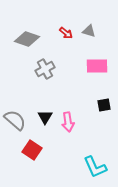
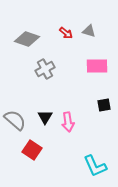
cyan L-shape: moved 1 px up
